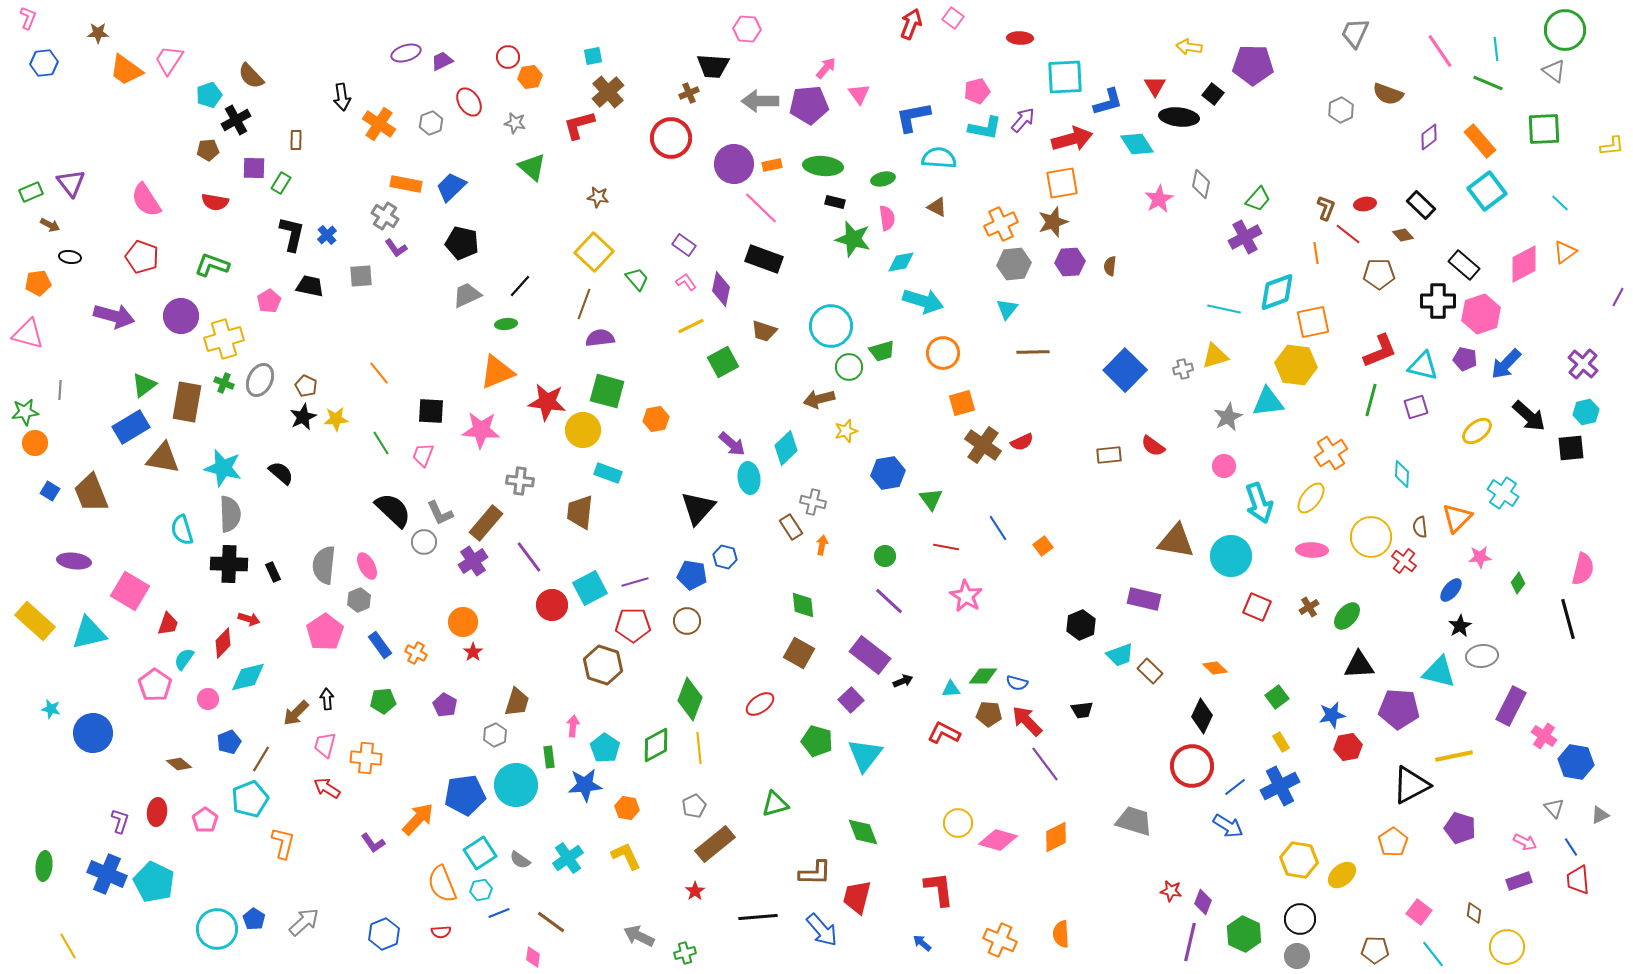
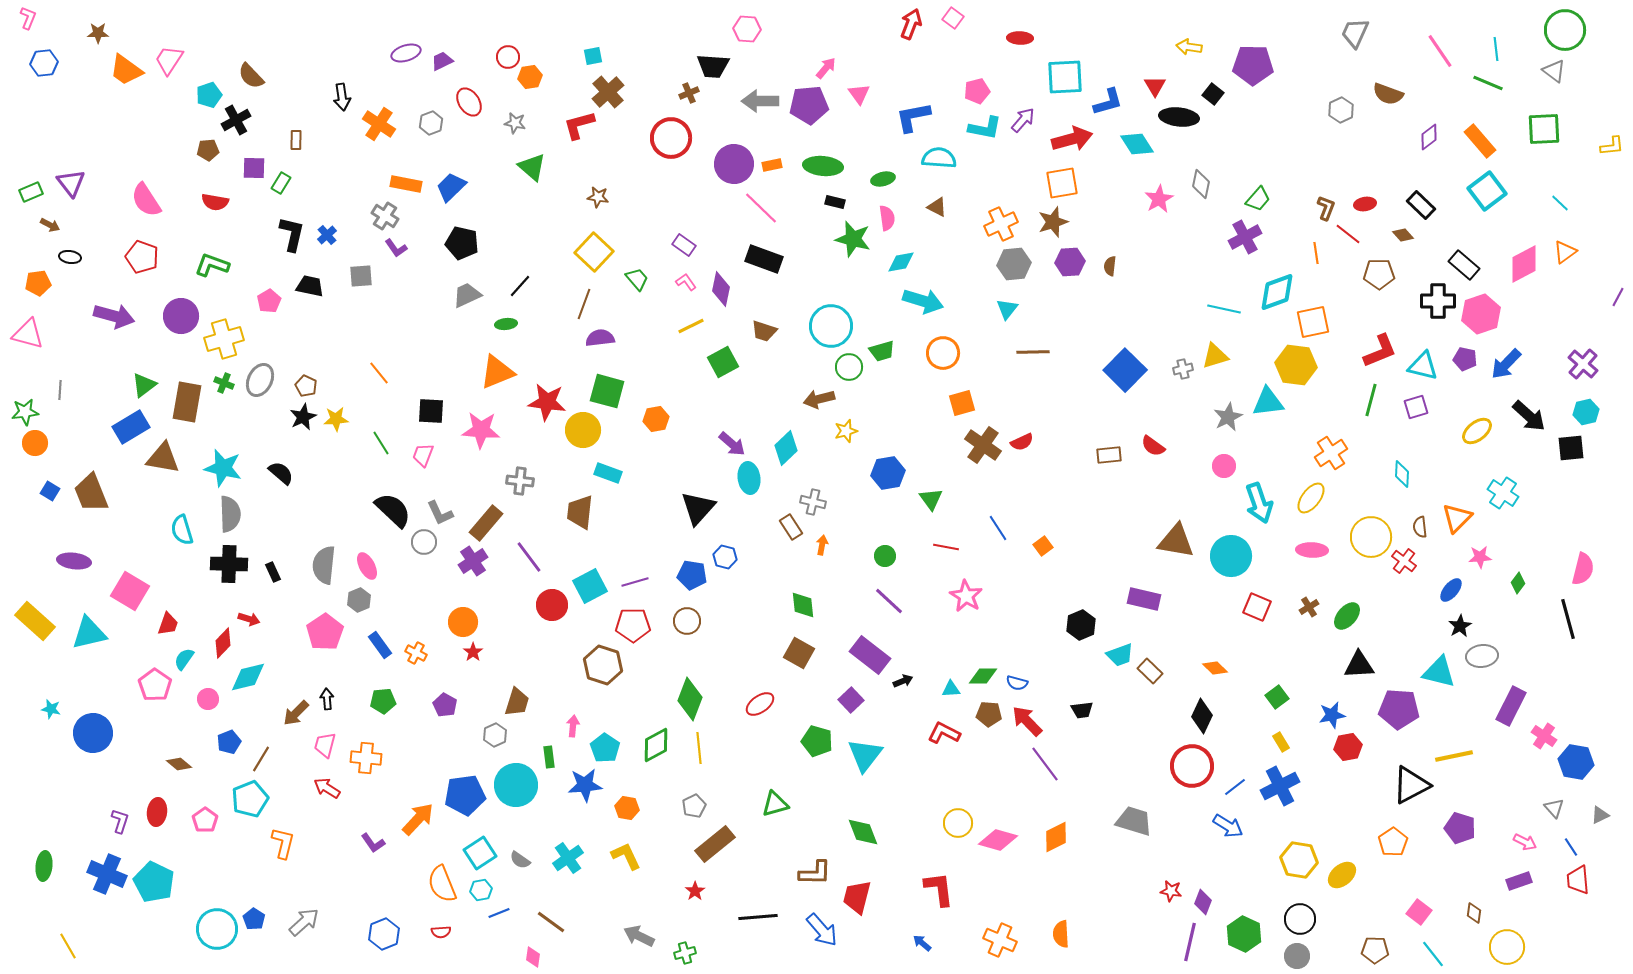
cyan square at (590, 588): moved 2 px up
